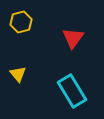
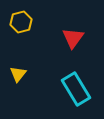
yellow triangle: rotated 18 degrees clockwise
cyan rectangle: moved 4 px right, 2 px up
